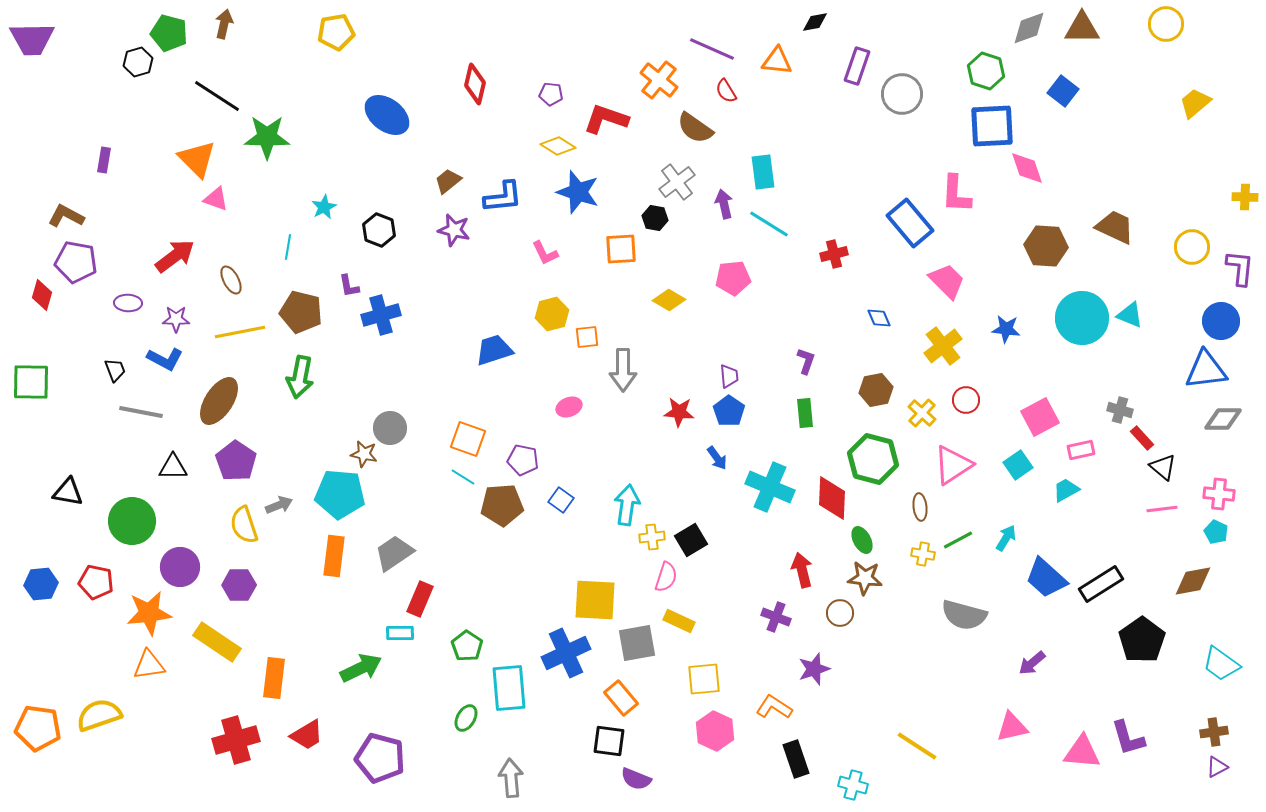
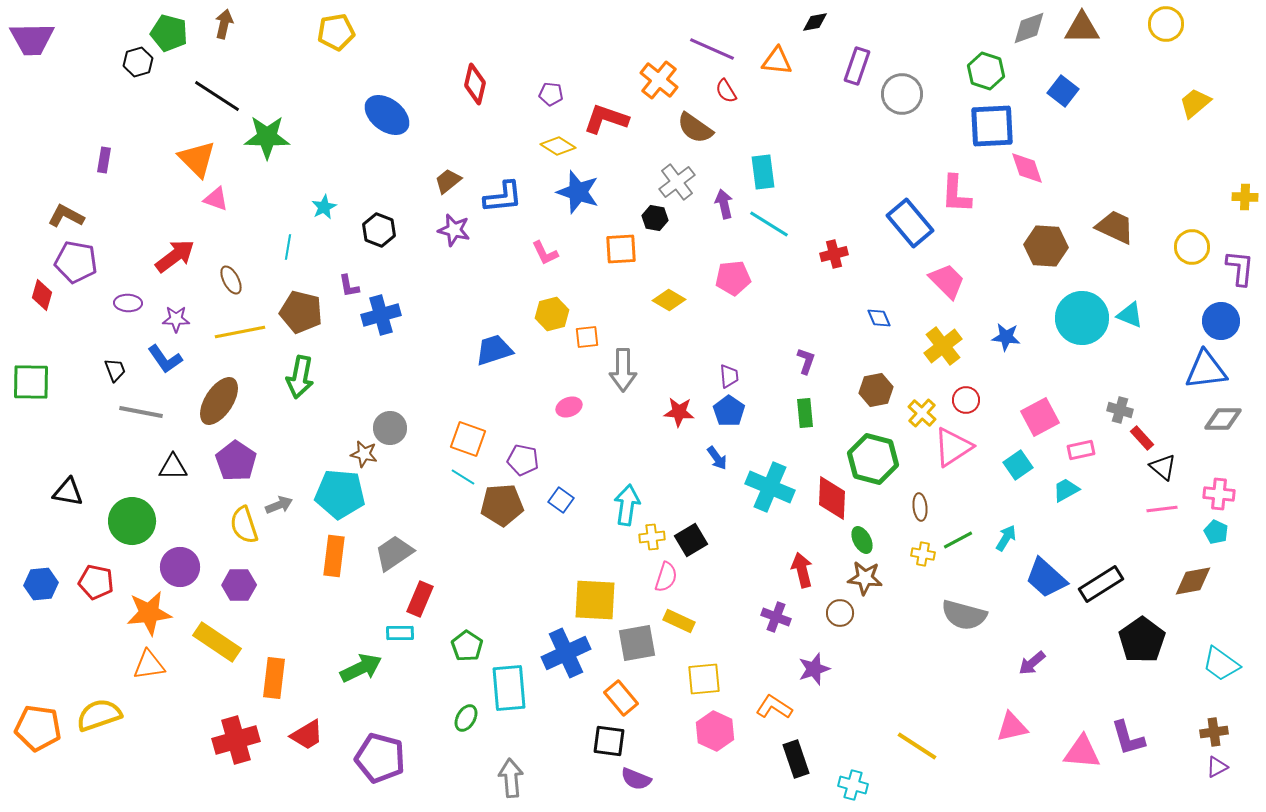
blue star at (1006, 329): moved 8 px down
blue L-shape at (165, 359): rotated 27 degrees clockwise
pink triangle at (953, 465): moved 18 px up
